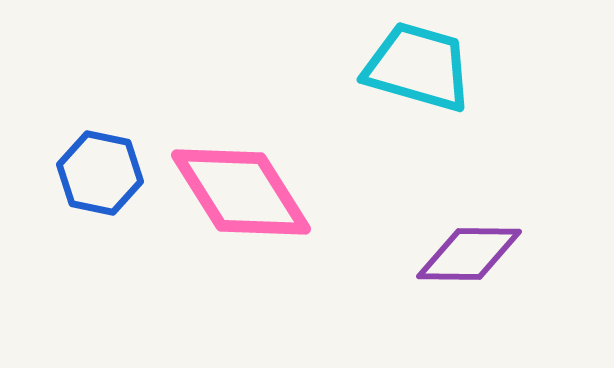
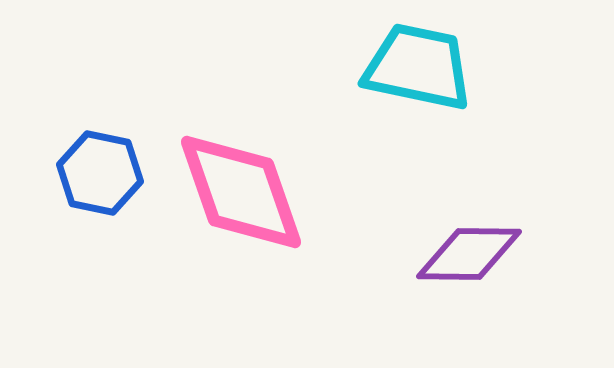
cyan trapezoid: rotated 4 degrees counterclockwise
pink diamond: rotated 13 degrees clockwise
